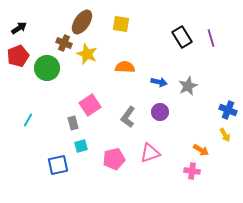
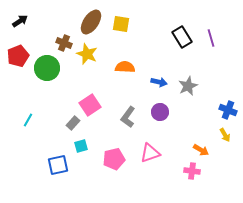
brown ellipse: moved 9 px right
black arrow: moved 1 px right, 7 px up
gray rectangle: rotated 56 degrees clockwise
